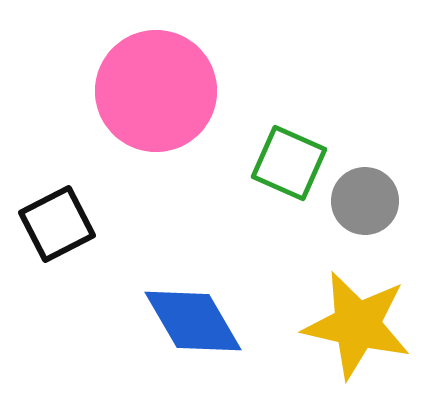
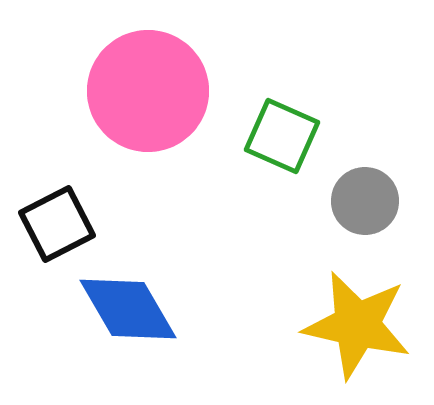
pink circle: moved 8 px left
green square: moved 7 px left, 27 px up
blue diamond: moved 65 px left, 12 px up
